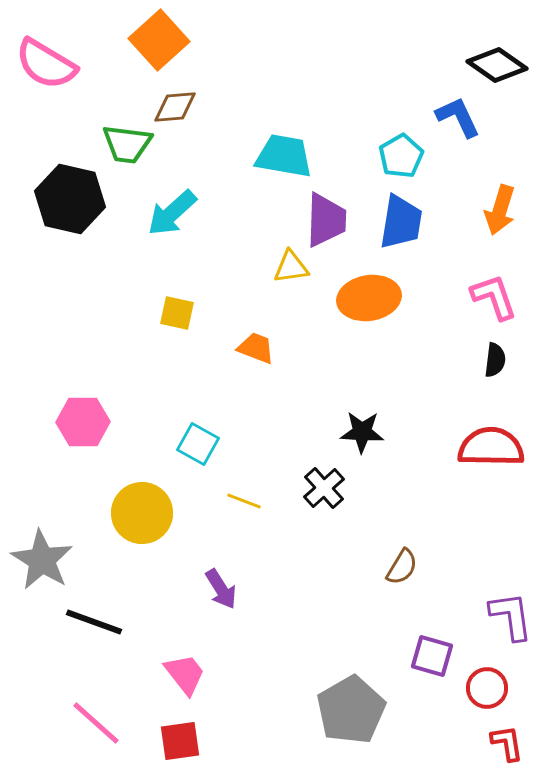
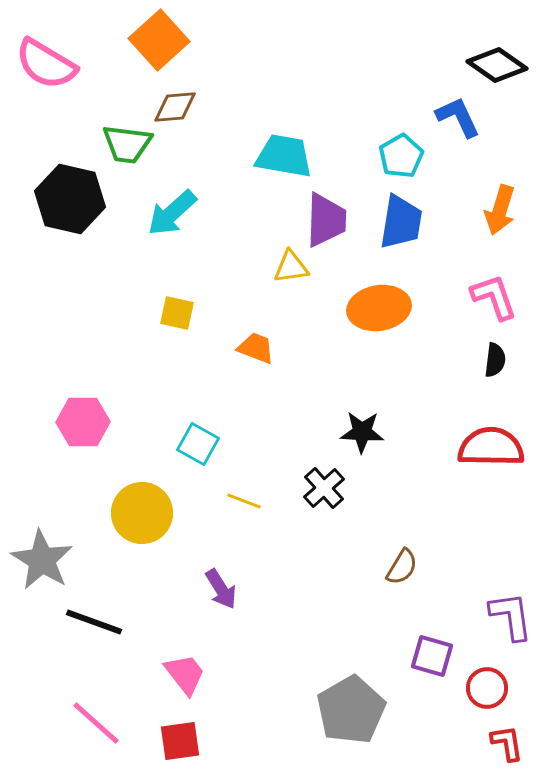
orange ellipse: moved 10 px right, 10 px down
